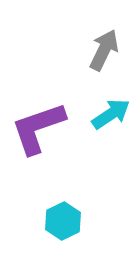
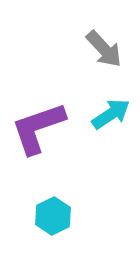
gray arrow: moved 1 px up; rotated 111 degrees clockwise
cyan hexagon: moved 10 px left, 5 px up
